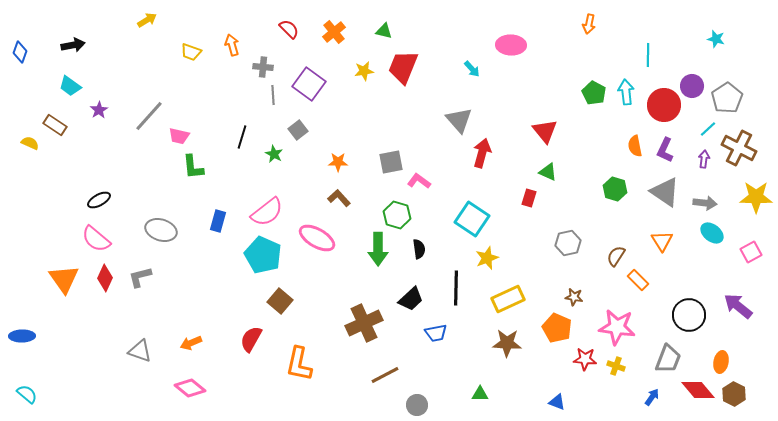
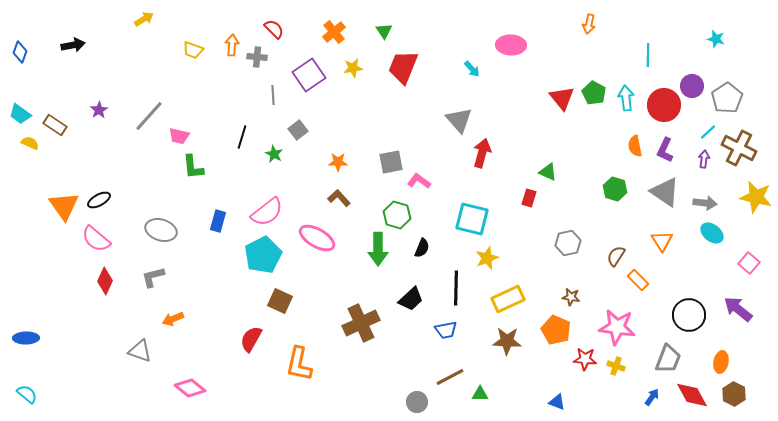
yellow arrow at (147, 20): moved 3 px left, 1 px up
red semicircle at (289, 29): moved 15 px left
green triangle at (384, 31): rotated 42 degrees clockwise
orange arrow at (232, 45): rotated 20 degrees clockwise
yellow trapezoid at (191, 52): moved 2 px right, 2 px up
gray cross at (263, 67): moved 6 px left, 10 px up
yellow star at (364, 71): moved 11 px left, 3 px up
purple square at (309, 84): moved 9 px up; rotated 20 degrees clockwise
cyan trapezoid at (70, 86): moved 50 px left, 28 px down
cyan arrow at (626, 92): moved 6 px down
cyan line at (708, 129): moved 3 px down
red triangle at (545, 131): moved 17 px right, 33 px up
yellow star at (756, 197): rotated 12 degrees clockwise
cyan square at (472, 219): rotated 20 degrees counterclockwise
black semicircle at (419, 249): moved 3 px right, 1 px up; rotated 30 degrees clockwise
pink square at (751, 252): moved 2 px left, 11 px down; rotated 20 degrees counterclockwise
cyan pentagon at (263, 255): rotated 21 degrees clockwise
gray L-shape at (140, 277): moved 13 px right
red diamond at (105, 278): moved 3 px down
orange triangle at (64, 279): moved 73 px up
brown star at (574, 297): moved 3 px left
brown square at (280, 301): rotated 15 degrees counterclockwise
purple arrow at (738, 306): moved 3 px down
brown cross at (364, 323): moved 3 px left
orange pentagon at (557, 328): moved 1 px left, 2 px down
blue trapezoid at (436, 333): moved 10 px right, 3 px up
blue ellipse at (22, 336): moved 4 px right, 2 px down
orange arrow at (191, 343): moved 18 px left, 24 px up
brown star at (507, 343): moved 2 px up
brown line at (385, 375): moved 65 px right, 2 px down
red diamond at (698, 390): moved 6 px left, 5 px down; rotated 12 degrees clockwise
gray circle at (417, 405): moved 3 px up
